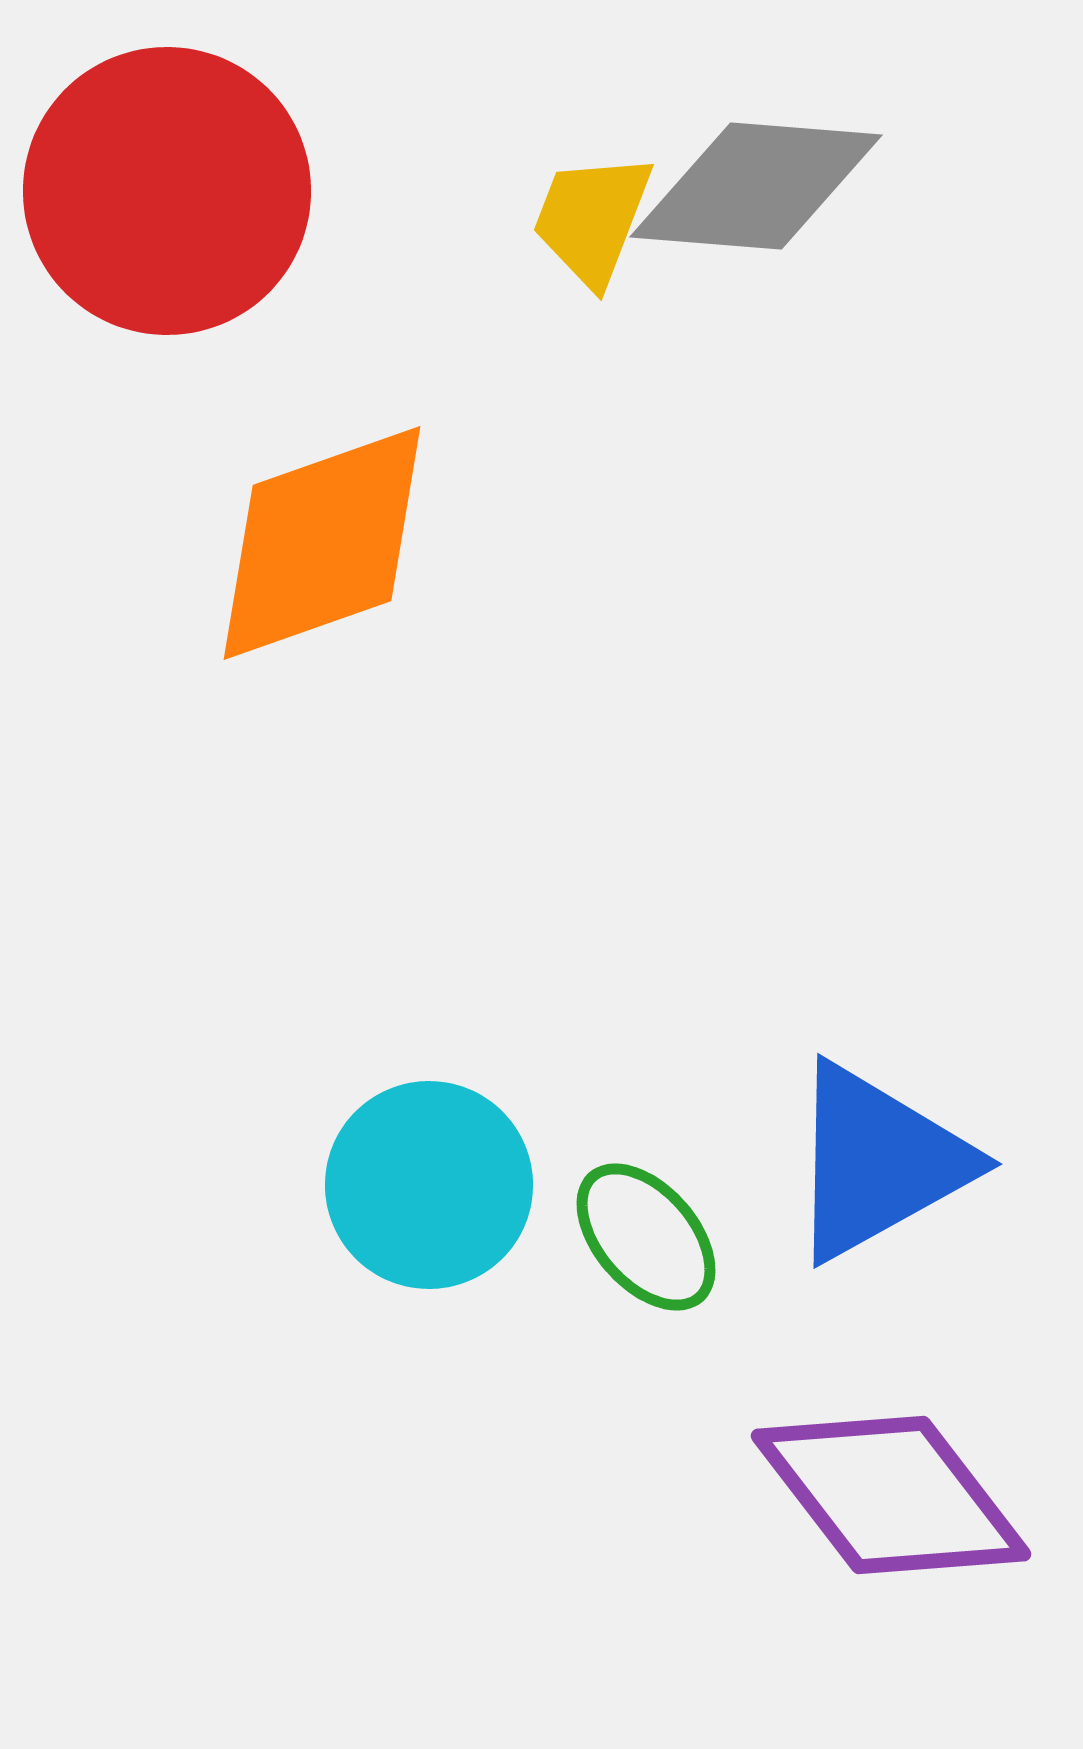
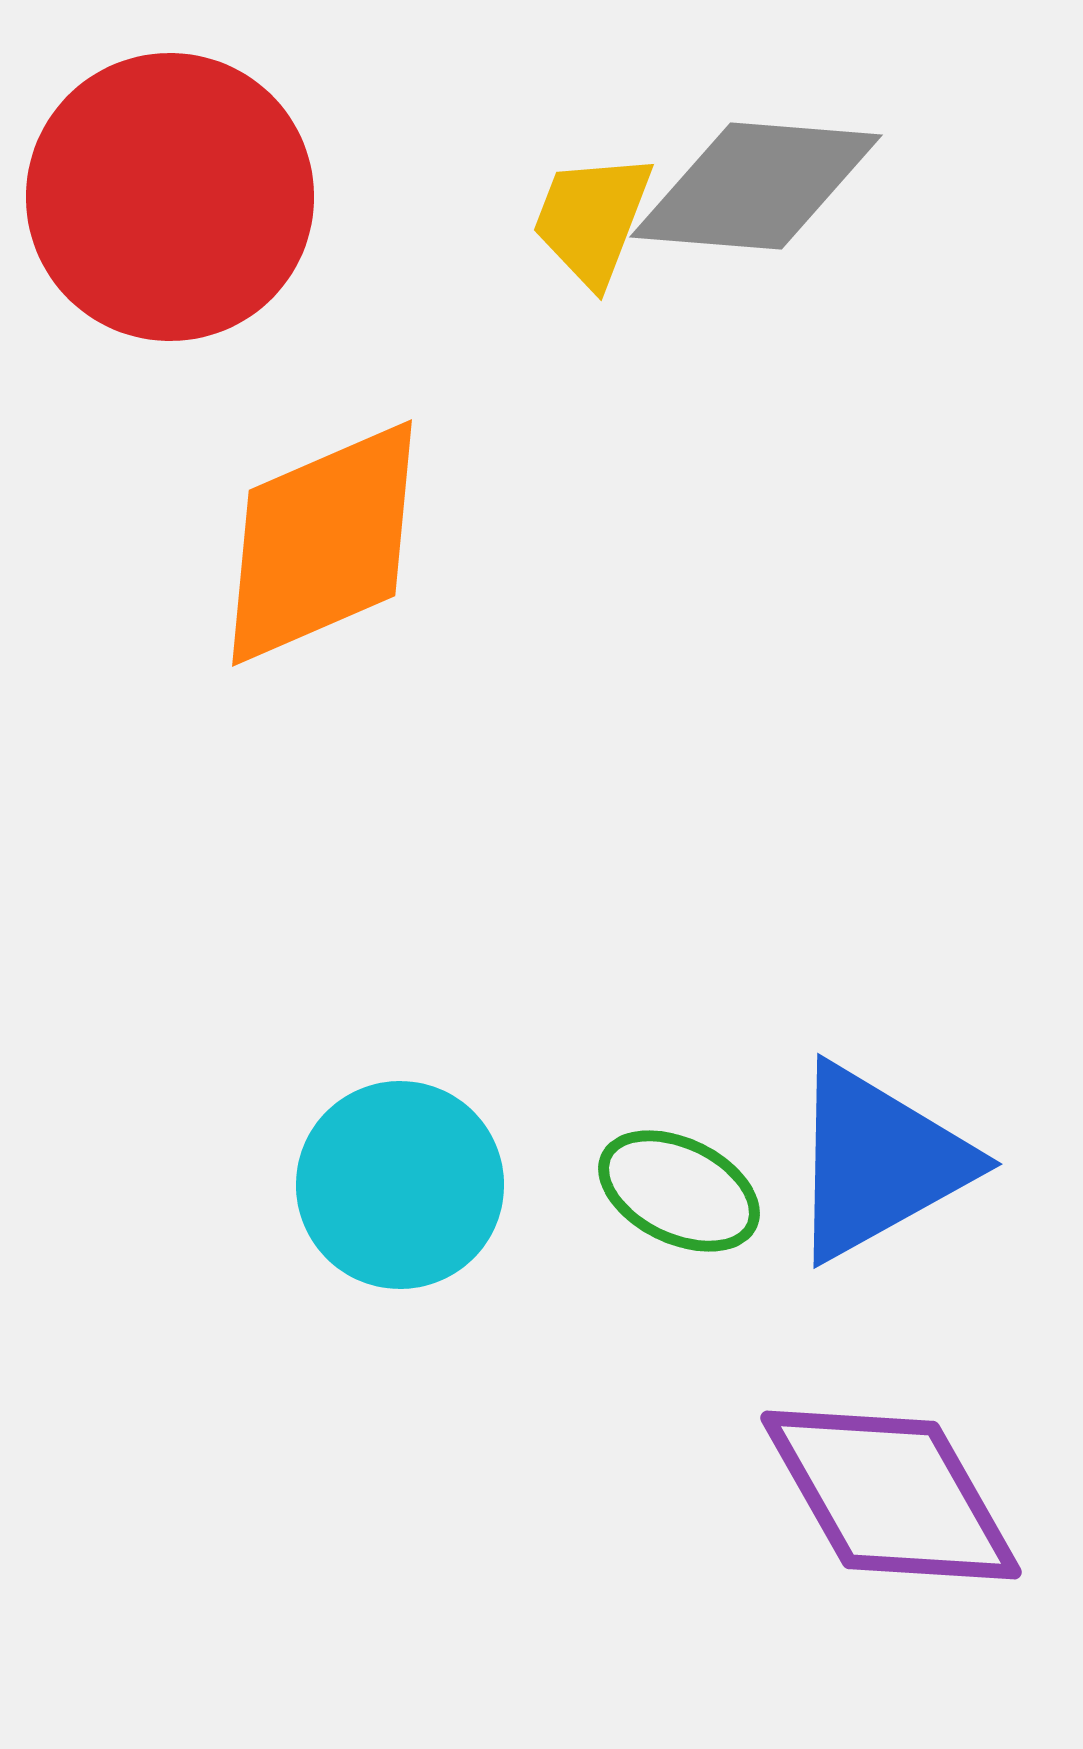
red circle: moved 3 px right, 6 px down
orange diamond: rotated 4 degrees counterclockwise
cyan circle: moved 29 px left
green ellipse: moved 33 px right, 46 px up; rotated 23 degrees counterclockwise
purple diamond: rotated 8 degrees clockwise
